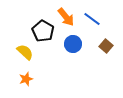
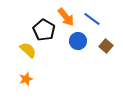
black pentagon: moved 1 px right, 1 px up
blue circle: moved 5 px right, 3 px up
yellow semicircle: moved 3 px right, 2 px up
